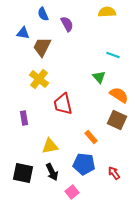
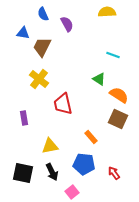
green triangle: moved 2 px down; rotated 16 degrees counterclockwise
brown square: moved 1 px right, 1 px up
